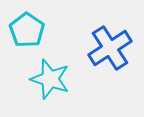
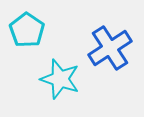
cyan star: moved 10 px right
